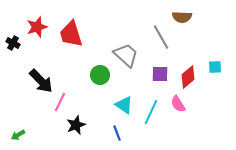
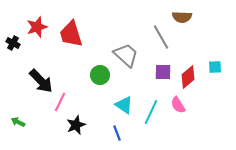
purple square: moved 3 px right, 2 px up
pink semicircle: moved 1 px down
green arrow: moved 13 px up; rotated 56 degrees clockwise
